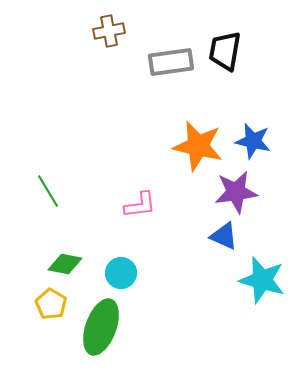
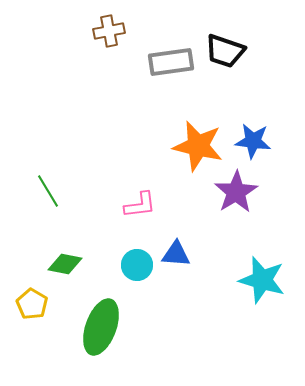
black trapezoid: rotated 81 degrees counterclockwise
blue star: rotated 6 degrees counterclockwise
purple star: rotated 24 degrees counterclockwise
blue triangle: moved 48 px left, 18 px down; rotated 20 degrees counterclockwise
cyan circle: moved 16 px right, 8 px up
yellow pentagon: moved 19 px left
